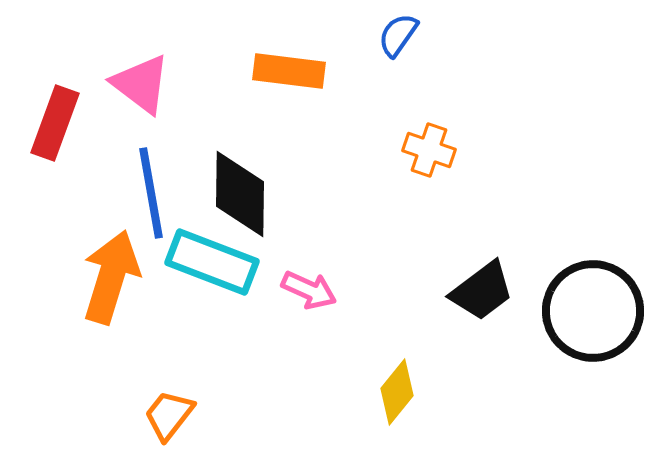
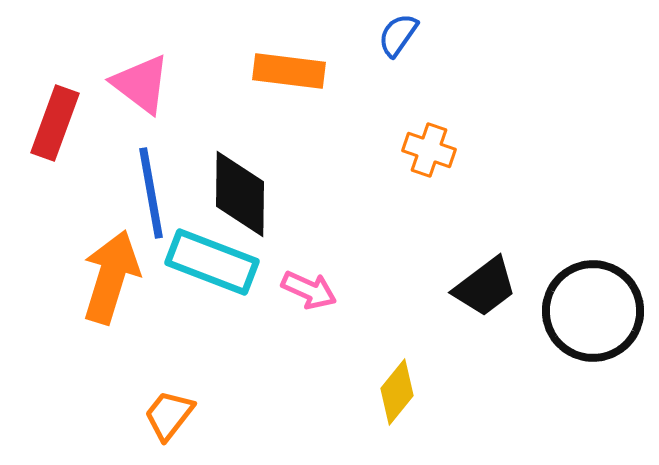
black trapezoid: moved 3 px right, 4 px up
